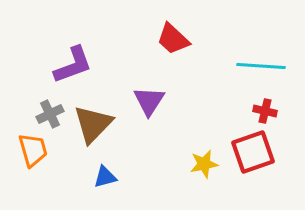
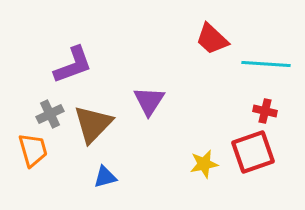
red trapezoid: moved 39 px right
cyan line: moved 5 px right, 2 px up
